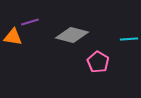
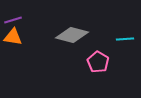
purple line: moved 17 px left, 2 px up
cyan line: moved 4 px left
